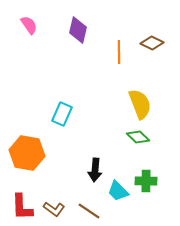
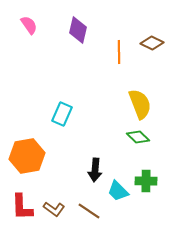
orange hexagon: moved 3 px down; rotated 20 degrees counterclockwise
